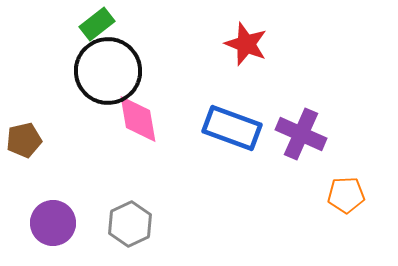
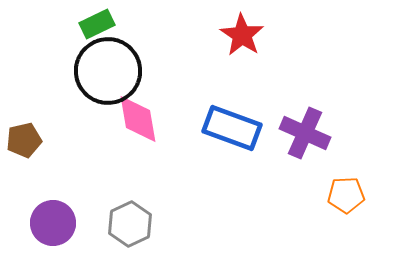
green rectangle: rotated 12 degrees clockwise
red star: moved 4 px left, 9 px up; rotated 12 degrees clockwise
purple cross: moved 4 px right, 1 px up
